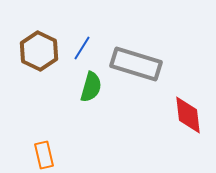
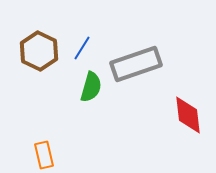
gray rectangle: rotated 36 degrees counterclockwise
